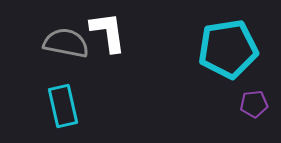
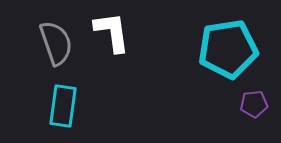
white L-shape: moved 4 px right
gray semicircle: moved 10 px left; rotated 60 degrees clockwise
cyan rectangle: rotated 21 degrees clockwise
